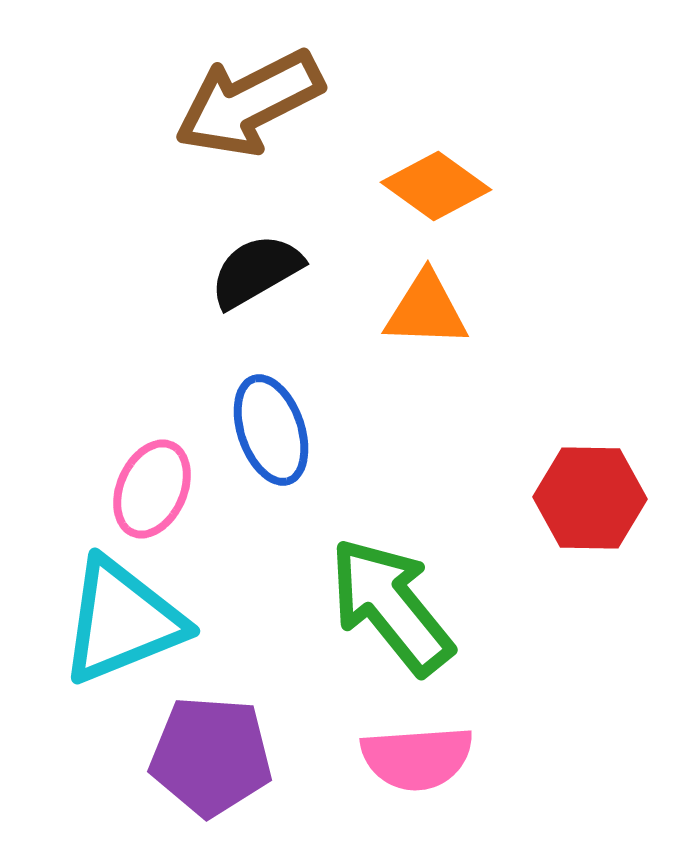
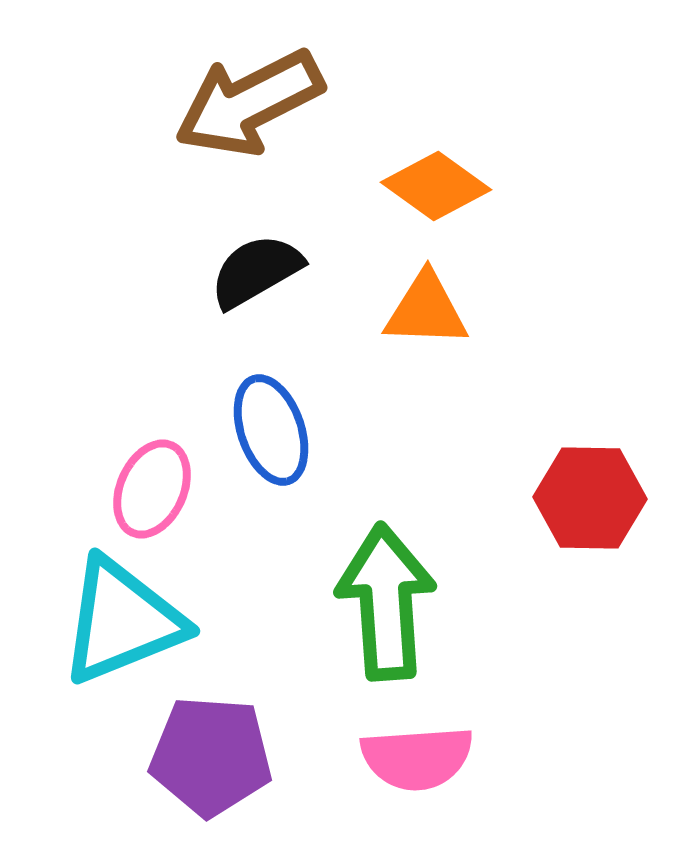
green arrow: moved 5 px left, 4 px up; rotated 35 degrees clockwise
